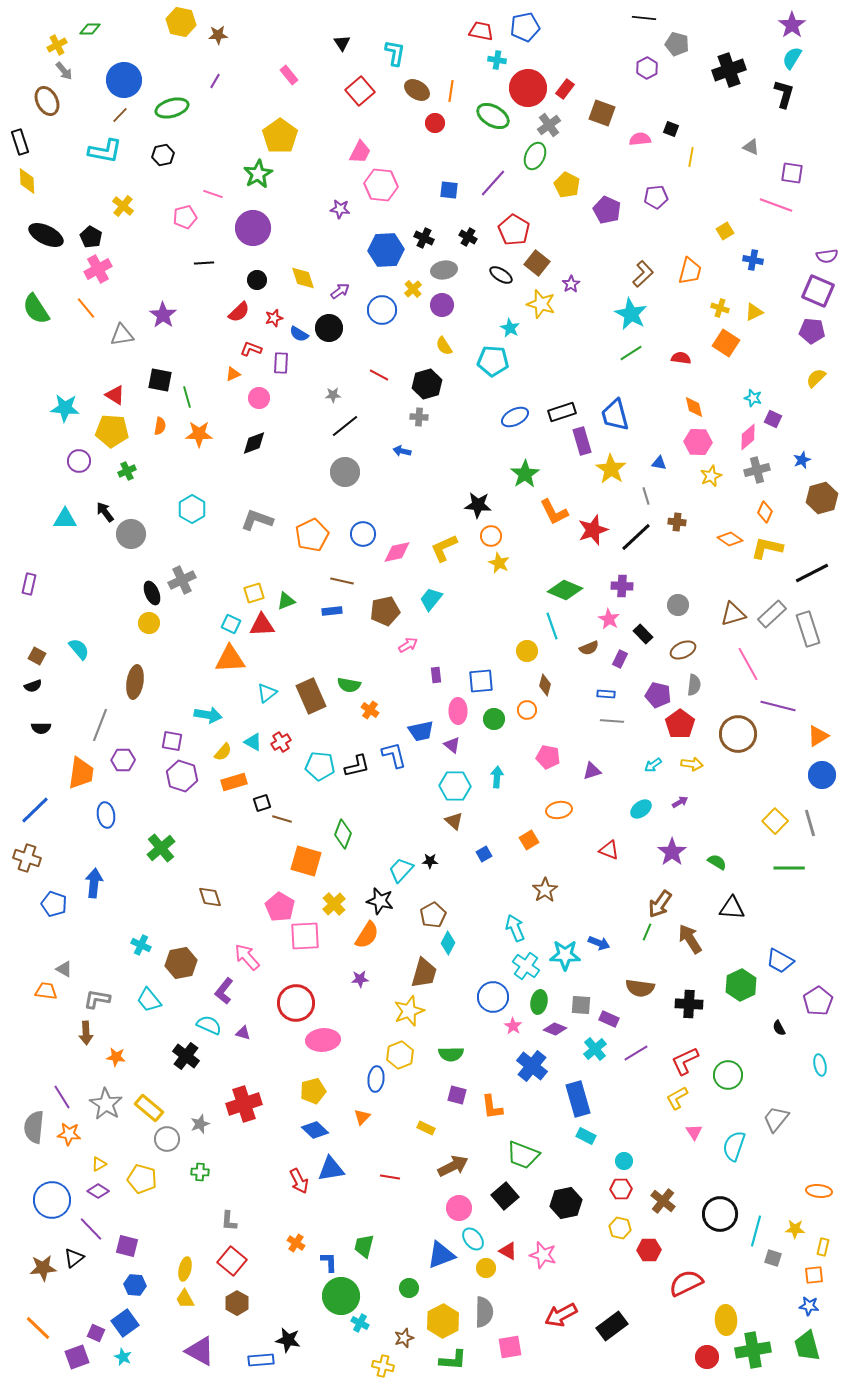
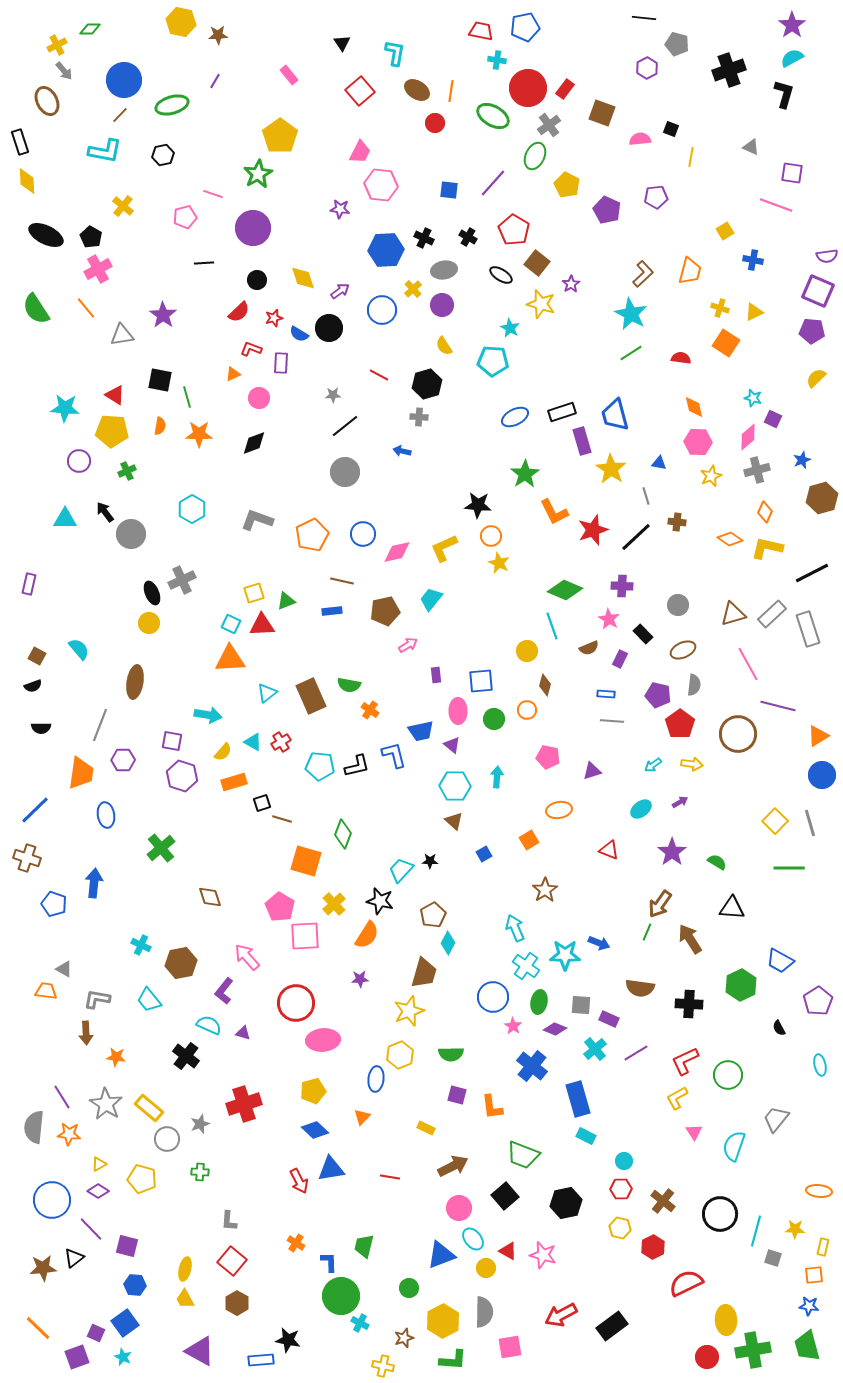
cyan semicircle at (792, 58): rotated 30 degrees clockwise
green ellipse at (172, 108): moved 3 px up
red hexagon at (649, 1250): moved 4 px right, 3 px up; rotated 25 degrees counterclockwise
